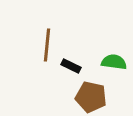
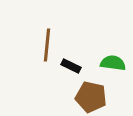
green semicircle: moved 1 px left, 1 px down
